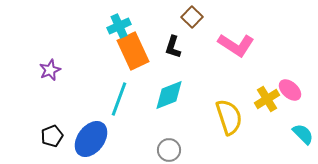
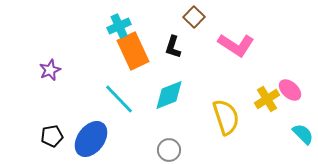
brown square: moved 2 px right
cyan line: rotated 64 degrees counterclockwise
yellow semicircle: moved 3 px left
black pentagon: rotated 10 degrees clockwise
